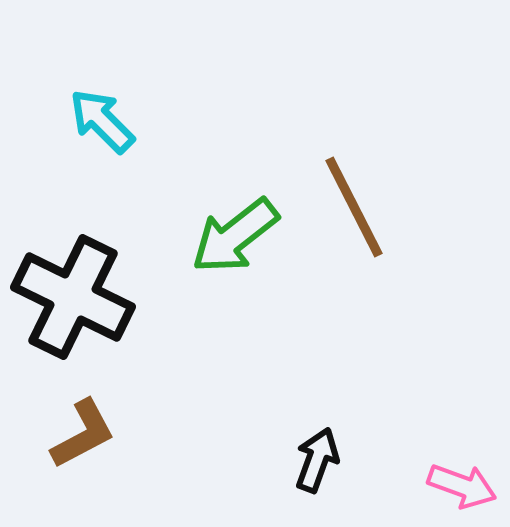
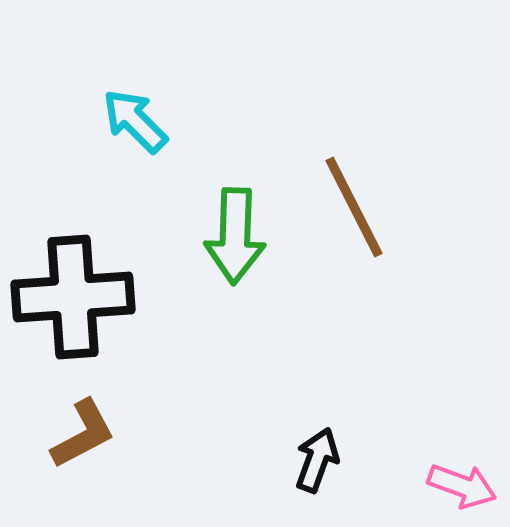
cyan arrow: moved 33 px right
green arrow: rotated 50 degrees counterclockwise
black cross: rotated 30 degrees counterclockwise
